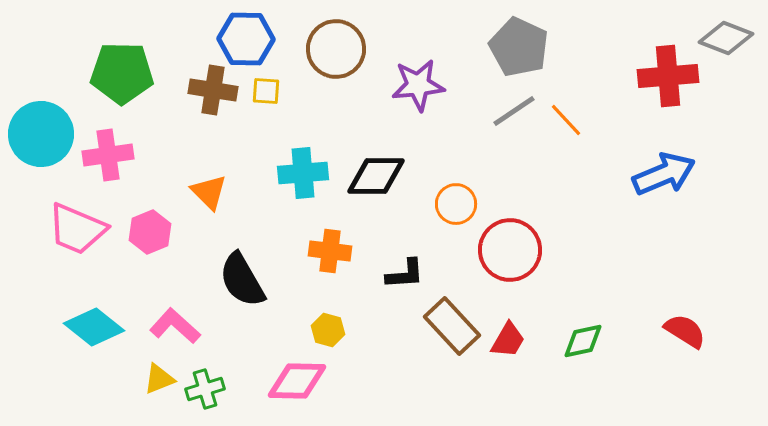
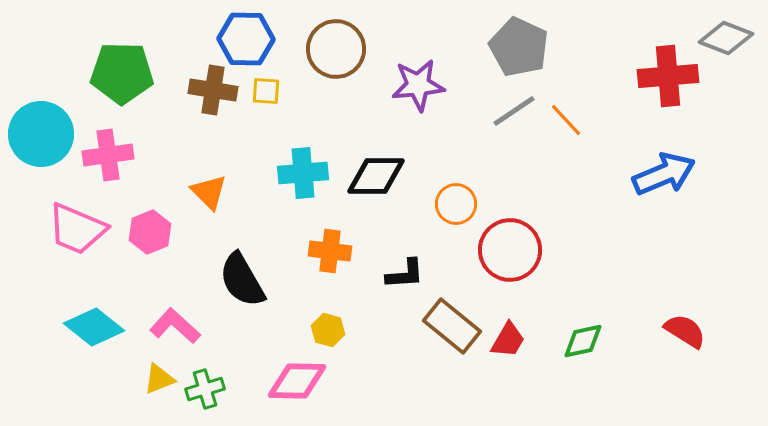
brown rectangle: rotated 8 degrees counterclockwise
